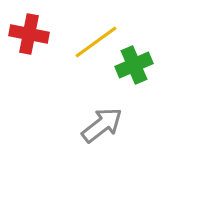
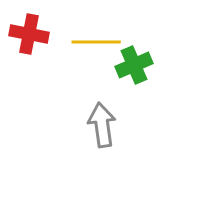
yellow line: rotated 36 degrees clockwise
gray arrow: rotated 60 degrees counterclockwise
